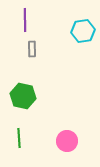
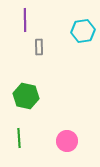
gray rectangle: moved 7 px right, 2 px up
green hexagon: moved 3 px right
